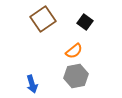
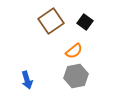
brown square: moved 8 px right, 2 px down
blue arrow: moved 5 px left, 4 px up
